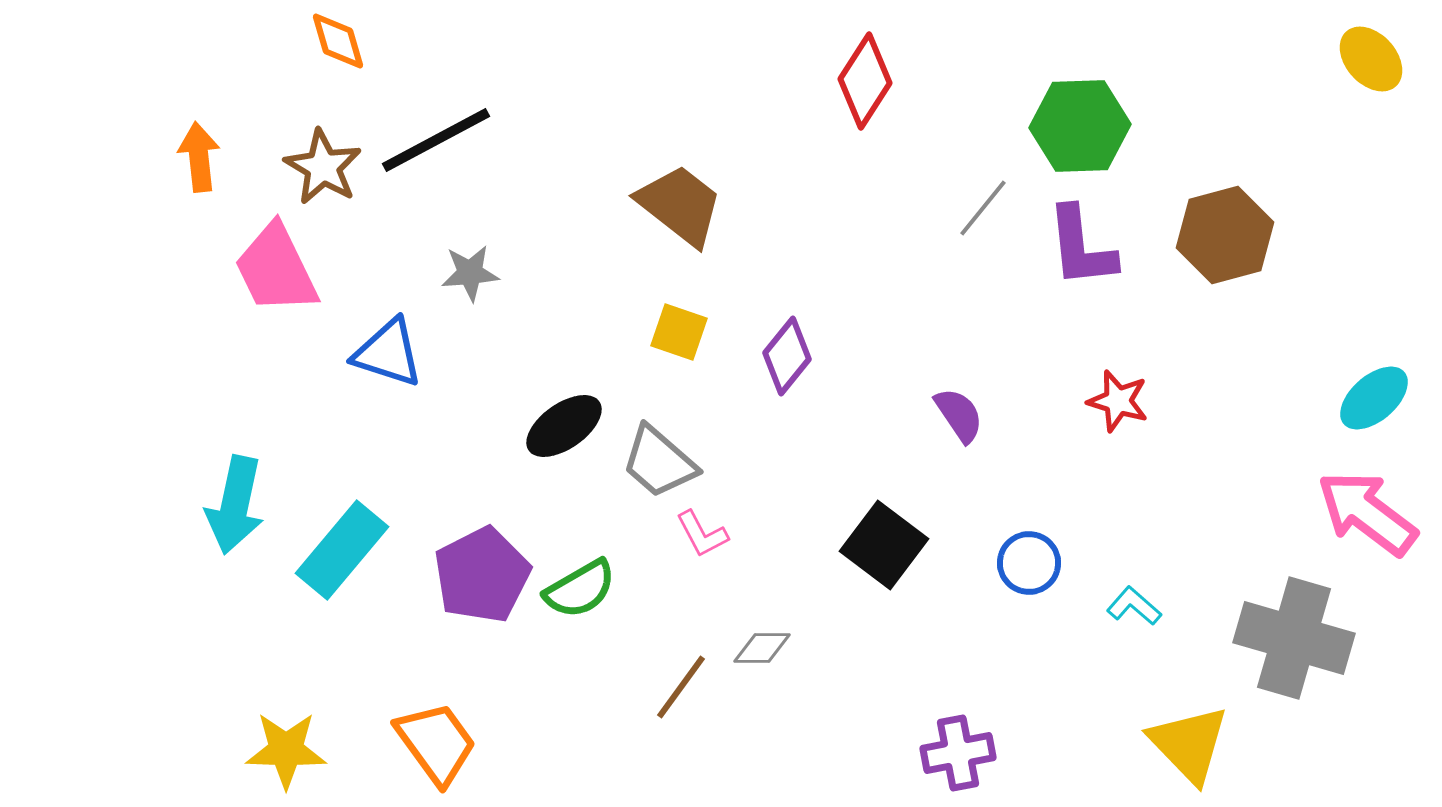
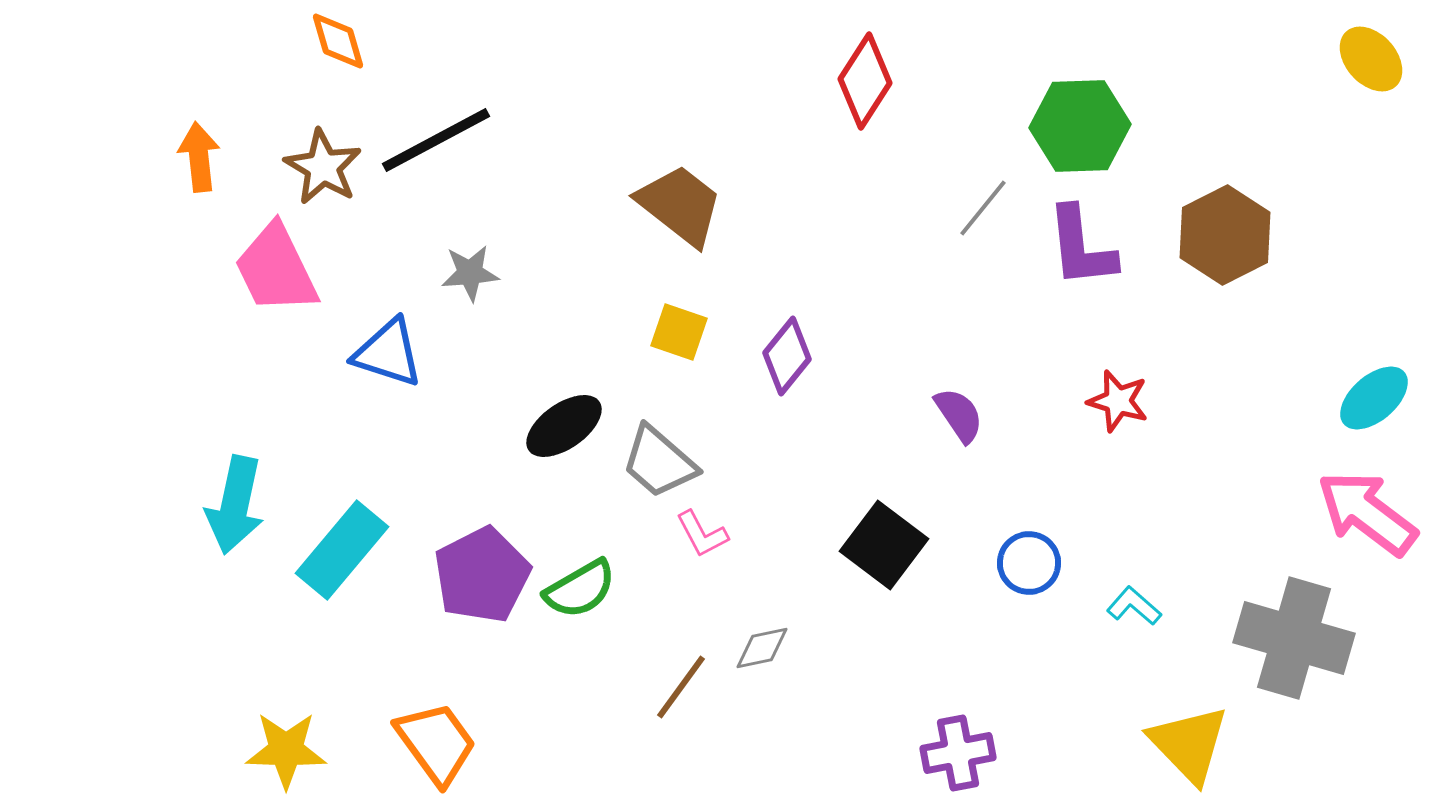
brown hexagon: rotated 12 degrees counterclockwise
gray diamond: rotated 12 degrees counterclockwise
